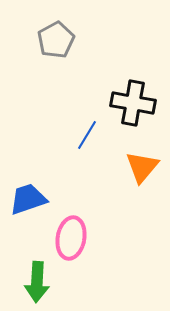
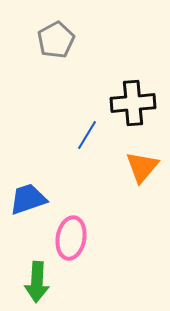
black cross: rotated 15 degrees counterclockwise
